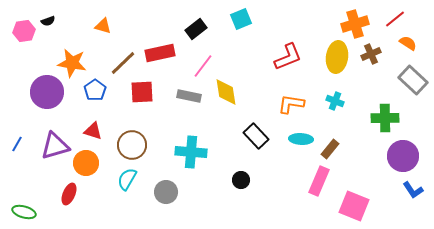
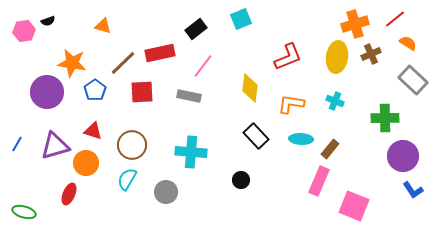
yellow diamond at (226, 92): moved 24 px right, 4 px up; rotated 16 degrees clockwise
